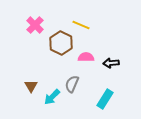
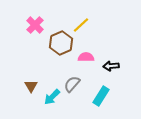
yellow line: rotated 66 degrees counterclockwise
brown hexagon: rotated 10 degrees clockwise
black arrow: moved 3 px down
gray semicircle: rotated 18 degrees clockwise
cyan rectangle: moved 4 px left, 3 px up
